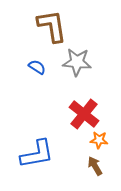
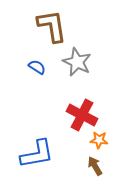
gray star: rotated 20 degrees clockwise
red cross: moved 2 px left, 1 px down; rotated 12 degrees counterclockwise
